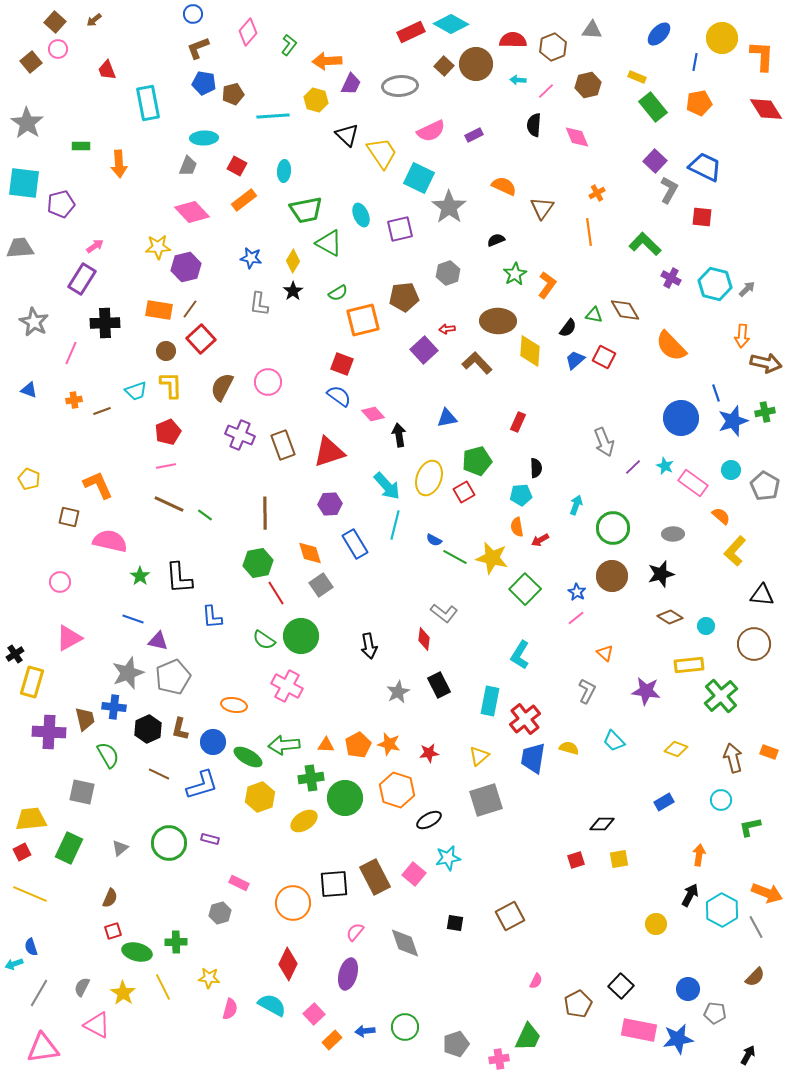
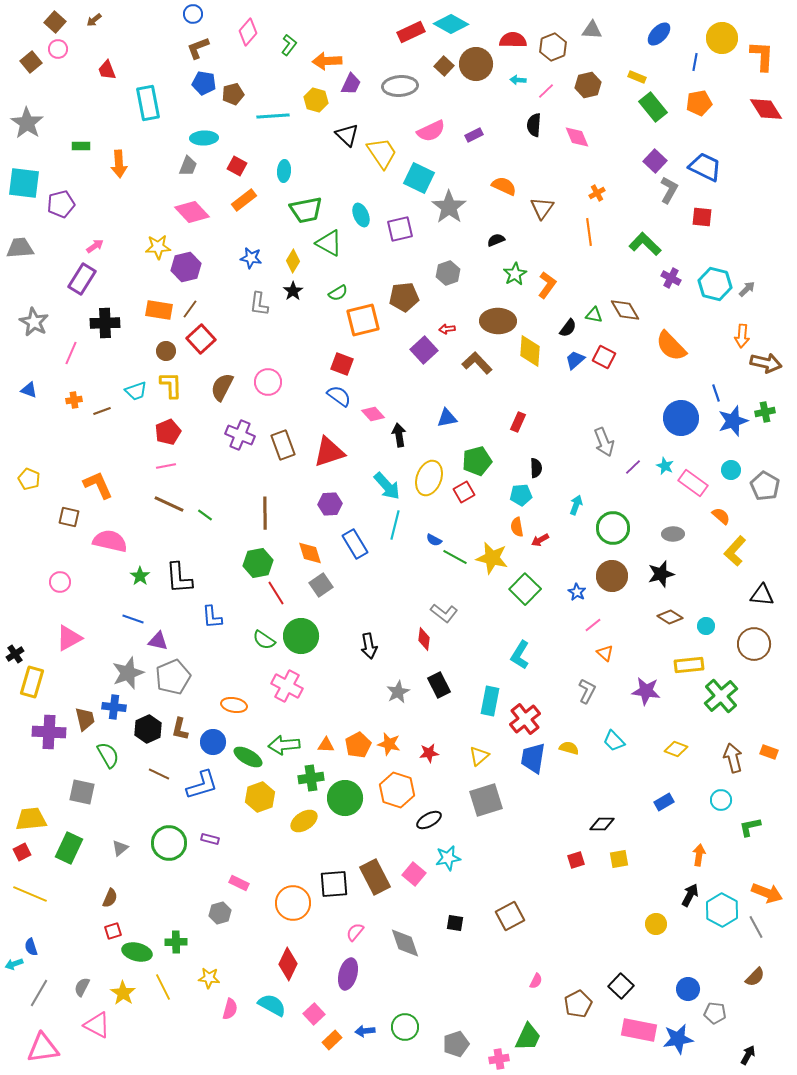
pink line at (576, 618): moved 17 px right, 7 px down
